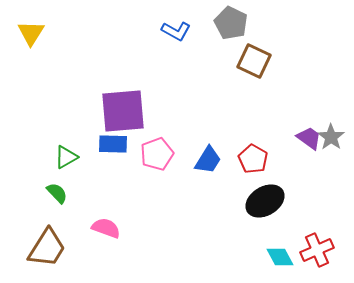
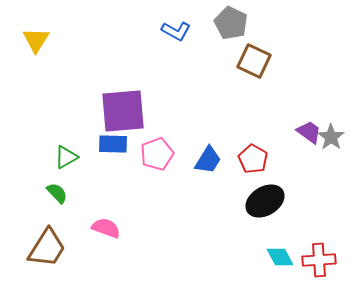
yellow triangle: moved 5 px right, 7 px down
purple trapezoid: moved 6 px up
red cross: moved 2 px right, 10 px down; rotated 20 degrees clockwise
